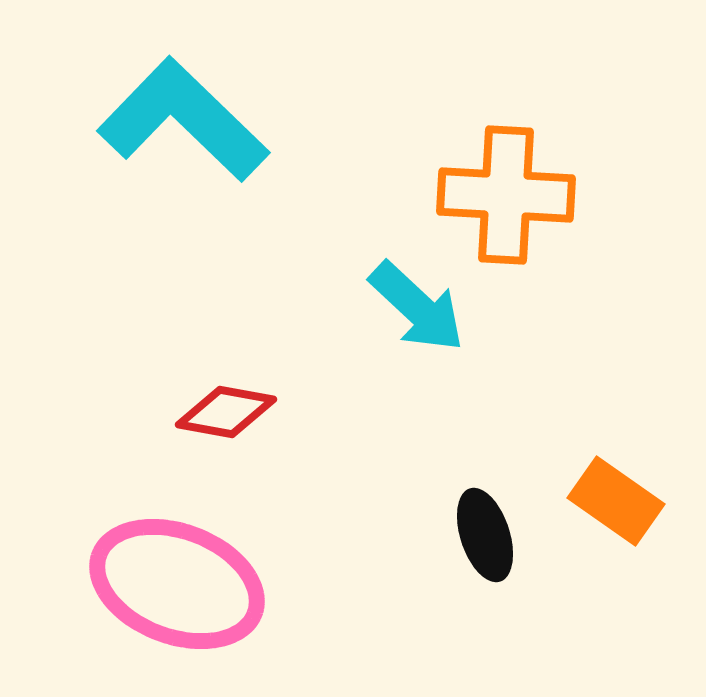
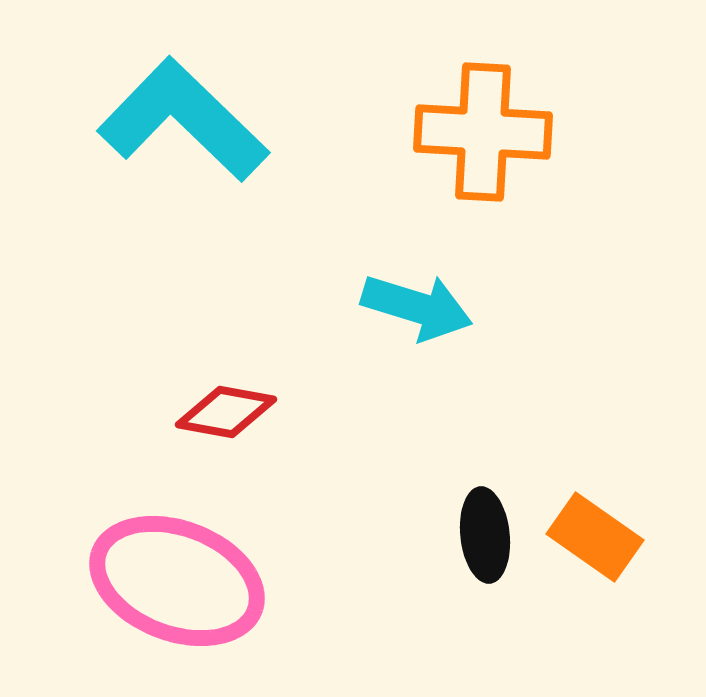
orange cross: moved 23 px left, 63 px up
cyan arrow: rotated 26 degrees counterclockwise
orange rectangle: moved 21 px left, 36 px down
black ellipse: rotated 12 degrees clockwise
pink ellipse: moved 3 px up
